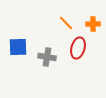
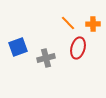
orange line: moved 2 px right
blue square: rotated 18 degrees counterclockwise
gray cross: moved 1 px left, 1 px down; rotated 24 degrees counterclockwise
